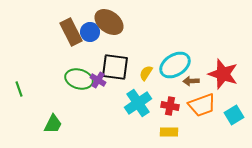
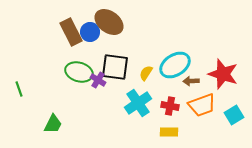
green ellipse: moved 7 px up
